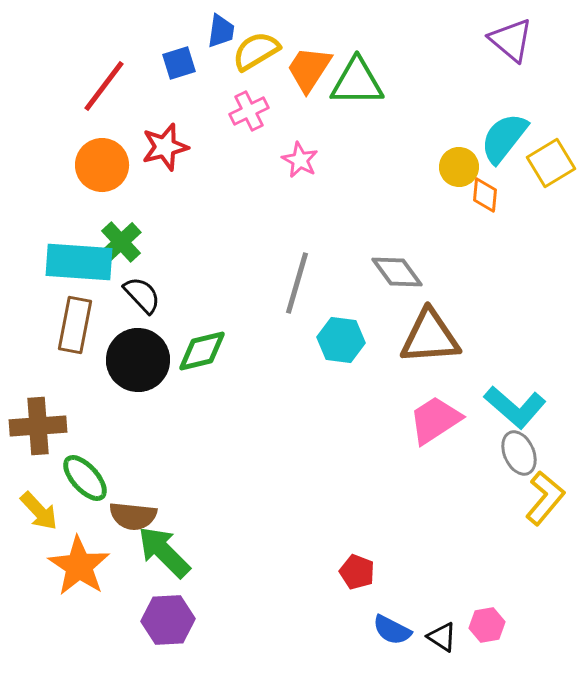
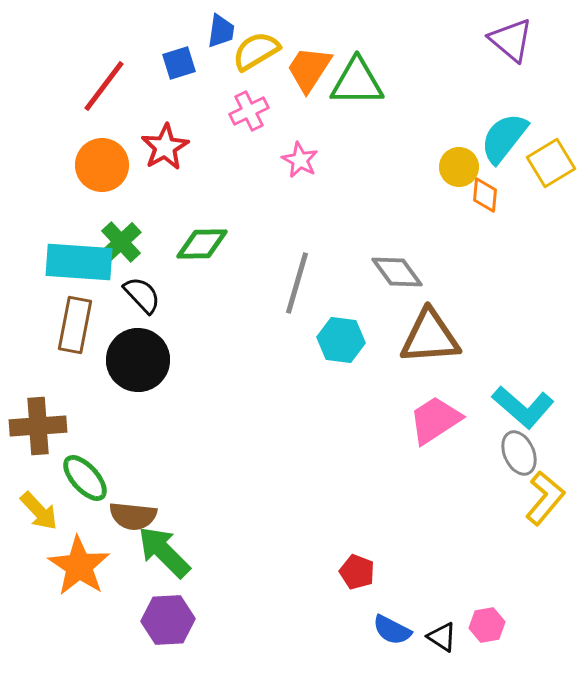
red star: rotated 15 degrees counterclockwise
green diamond: moved 107 px up; rotated 12 degrees clockwise
cyan L-shape: moved 8 px right
